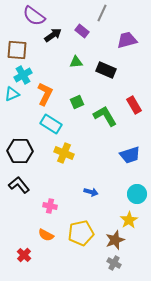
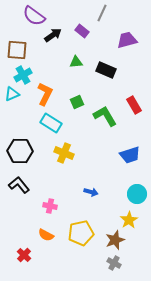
cyan rectangle: moved 1 px up
